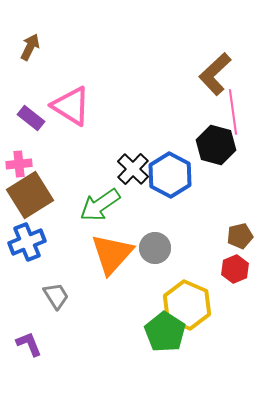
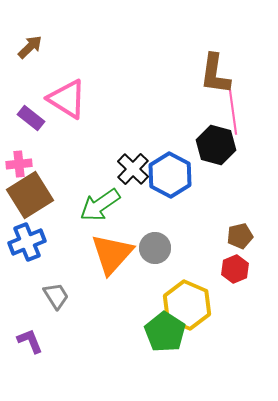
brown arrow: rotated 20 degrees clockwise
brown L-shape: rotated 39 degrees counterclockwise
pink triangle: moved 4 px left, 7 px up
purple L-shape: moved 1 px right, 3 px up
